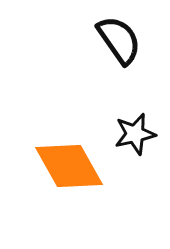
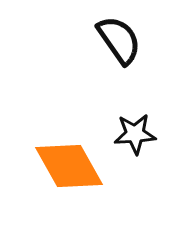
black star: rotated 9 degrees clockwise
